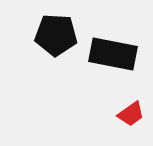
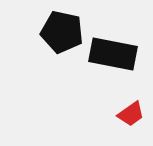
black pentagon: moved 6 px right, 3 px up; rotated 9 degrees clockwise
